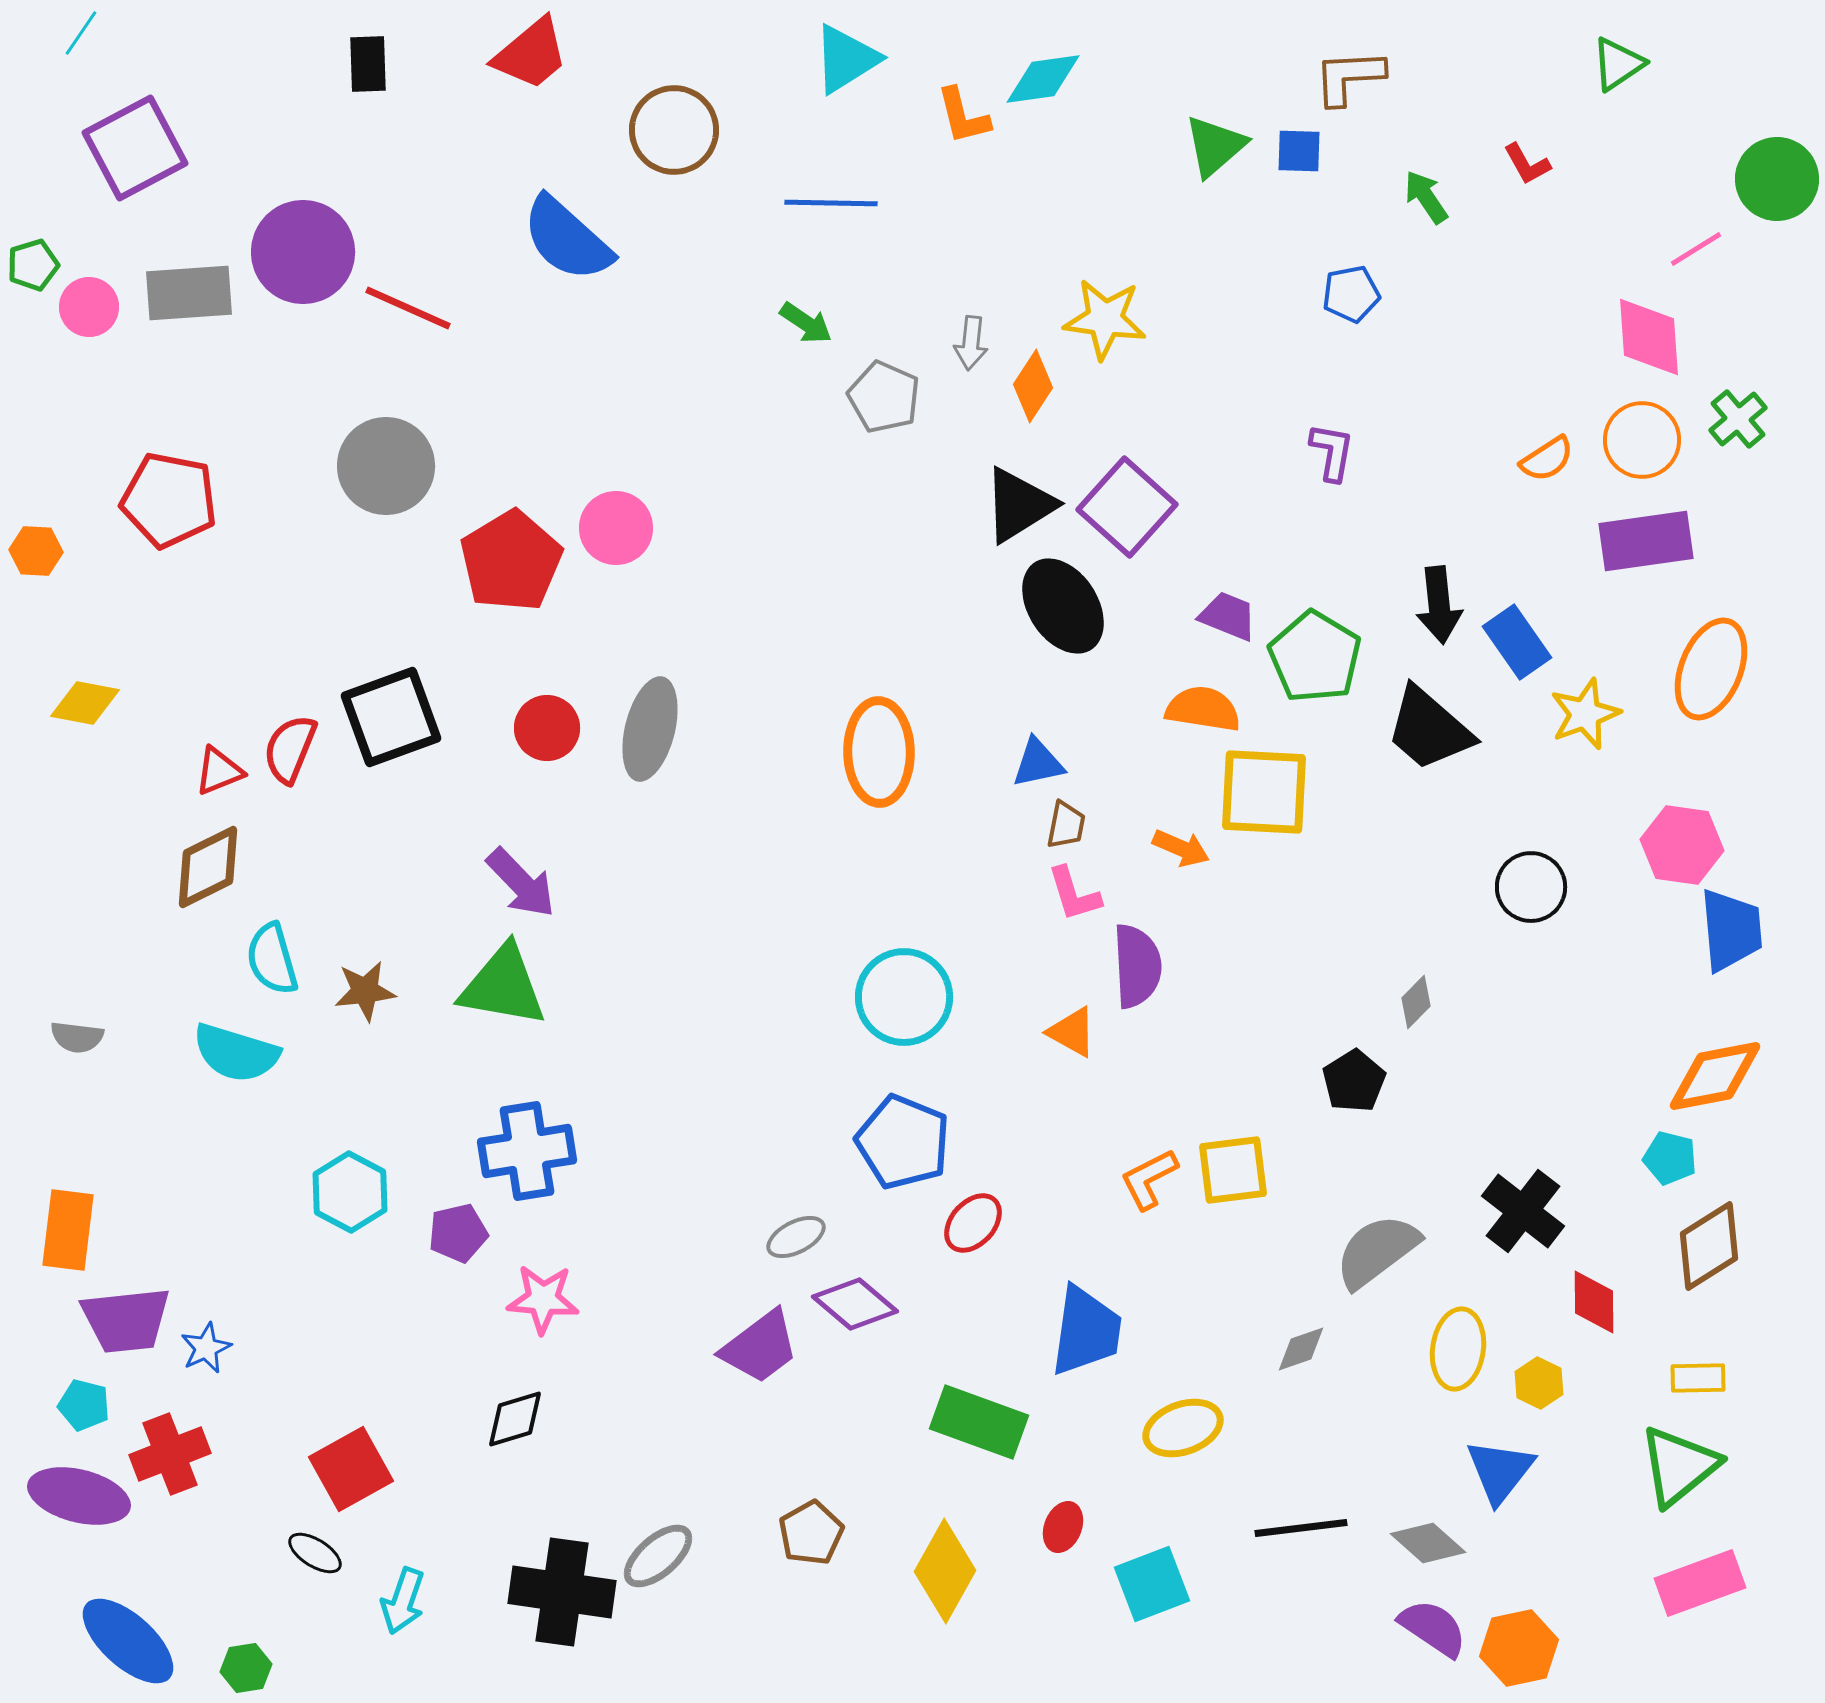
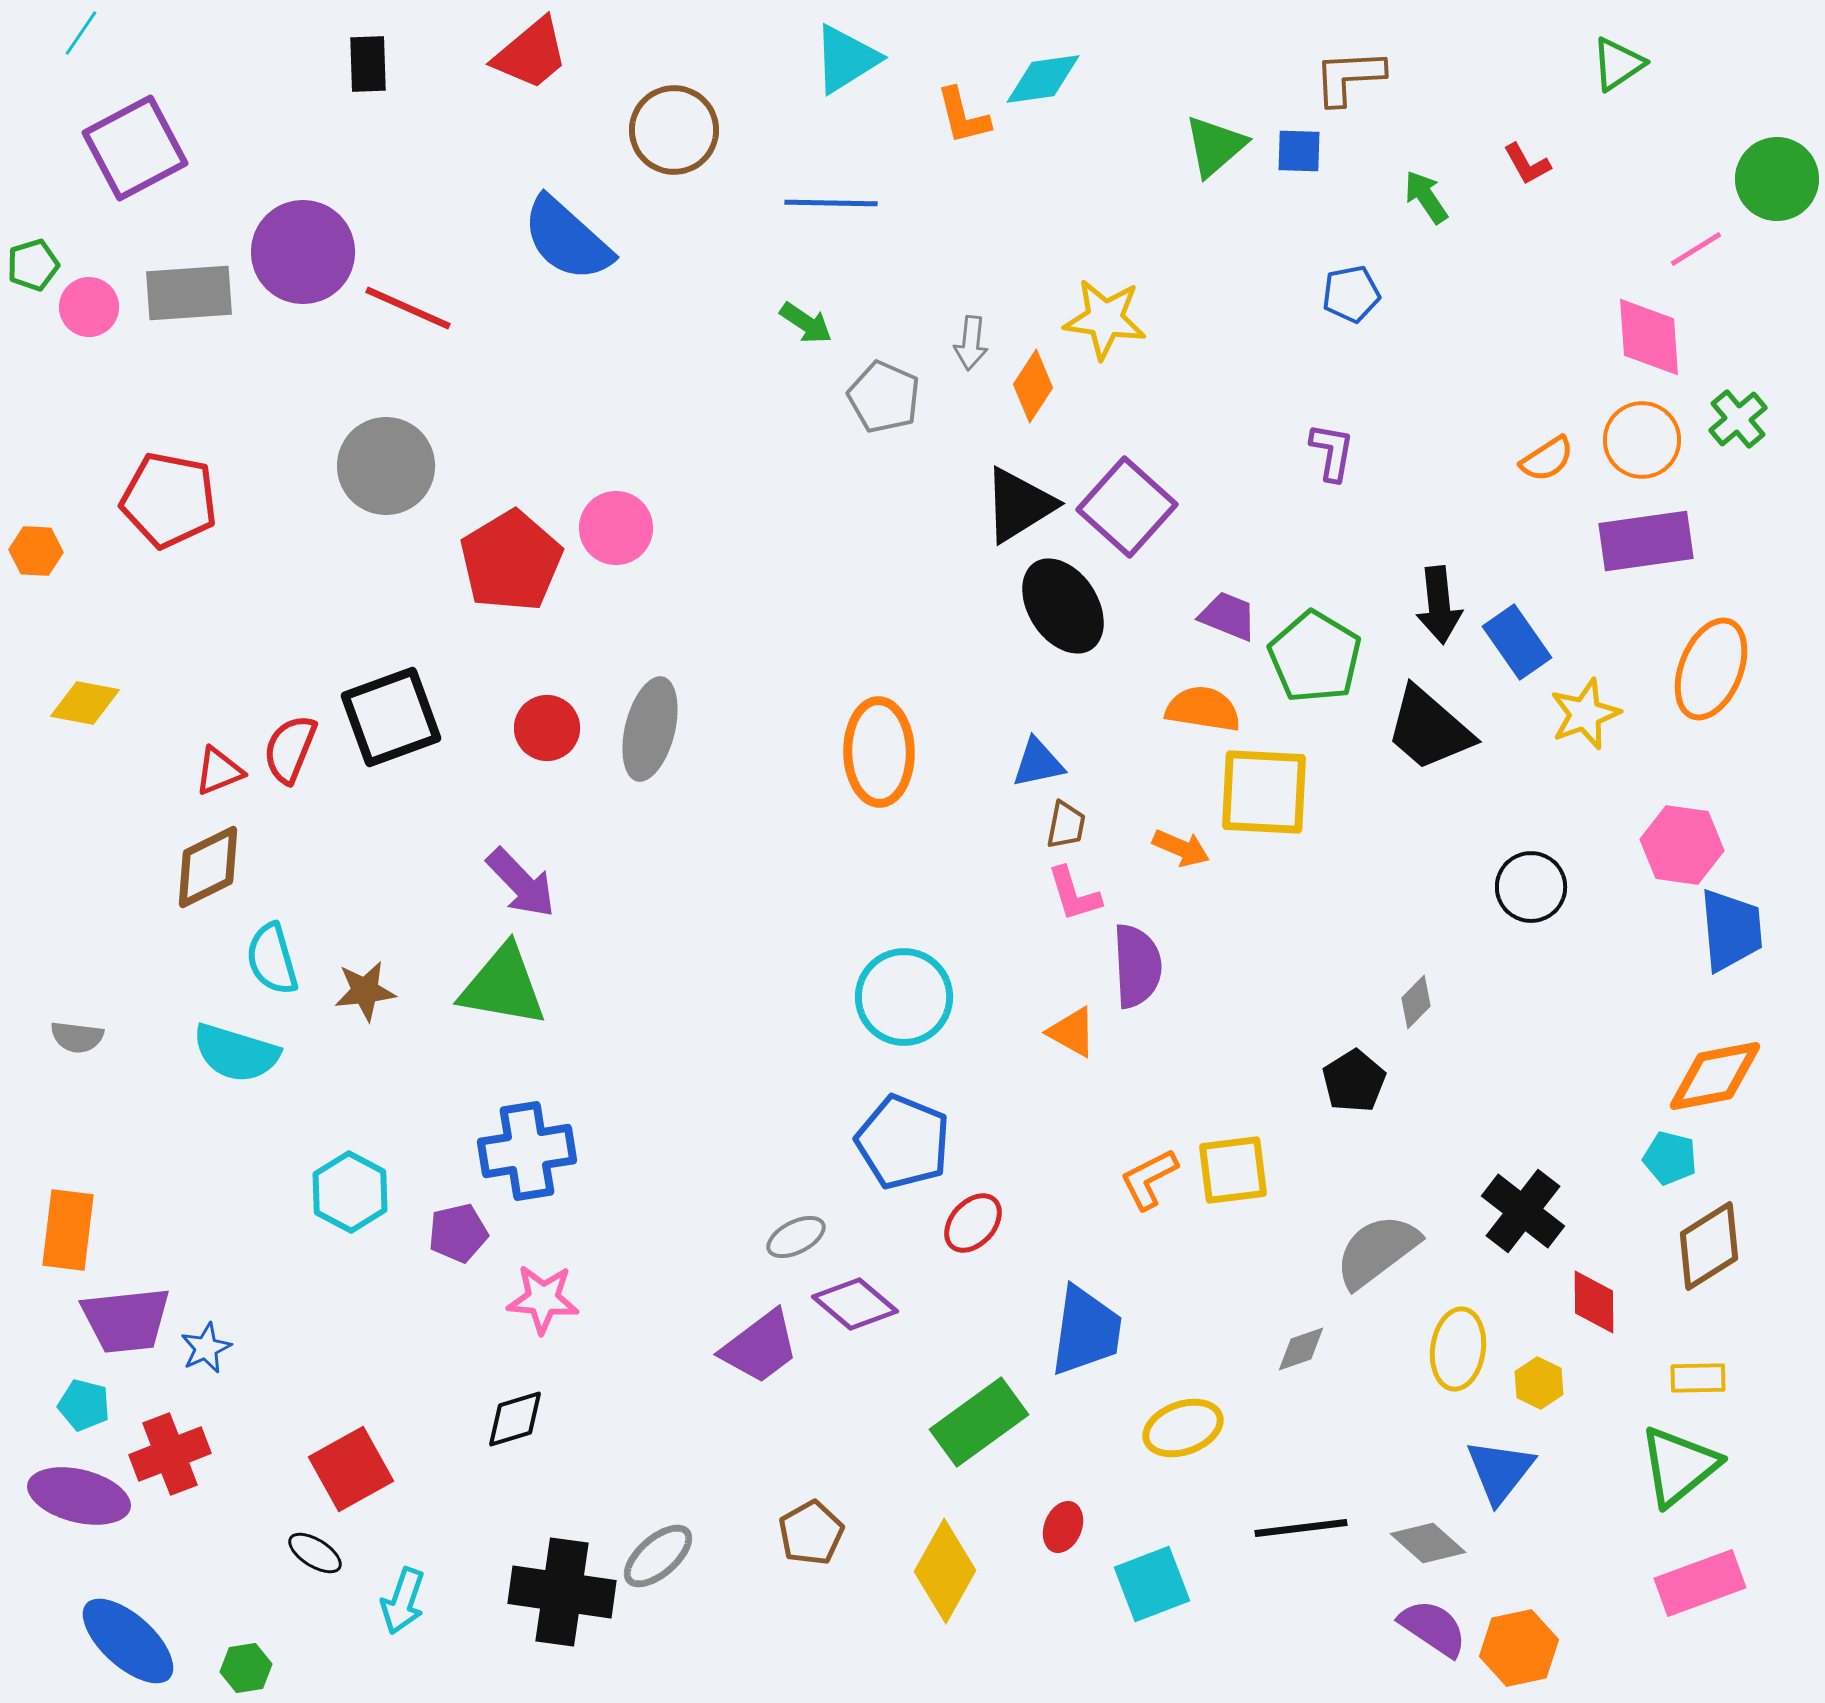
green rectangle at (979, 1422): rotated 56 degrees counterclockwise
